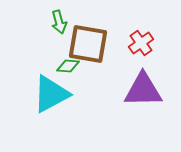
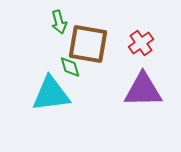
green diamond: moved 2 px right, 1 px down; rotated 70 degrees clockwise
cyan triangle: rotated 21 degrees clockwise
